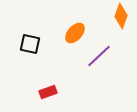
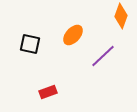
orange ellipse: moved 2 px left, 2 px down
purple line: moved 4 px right
